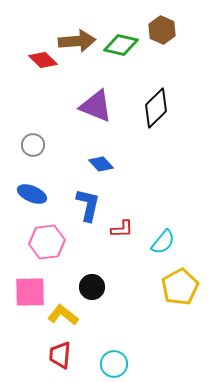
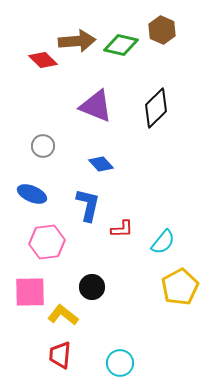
gray circle: moved 10 px right, 1 px down
cyan circle: moved 6 px right, 1 px up
